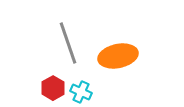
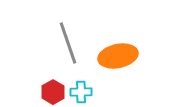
red hexagon: moved 4 px down
cyan cross: rotated 25 degrees counterclockwise
